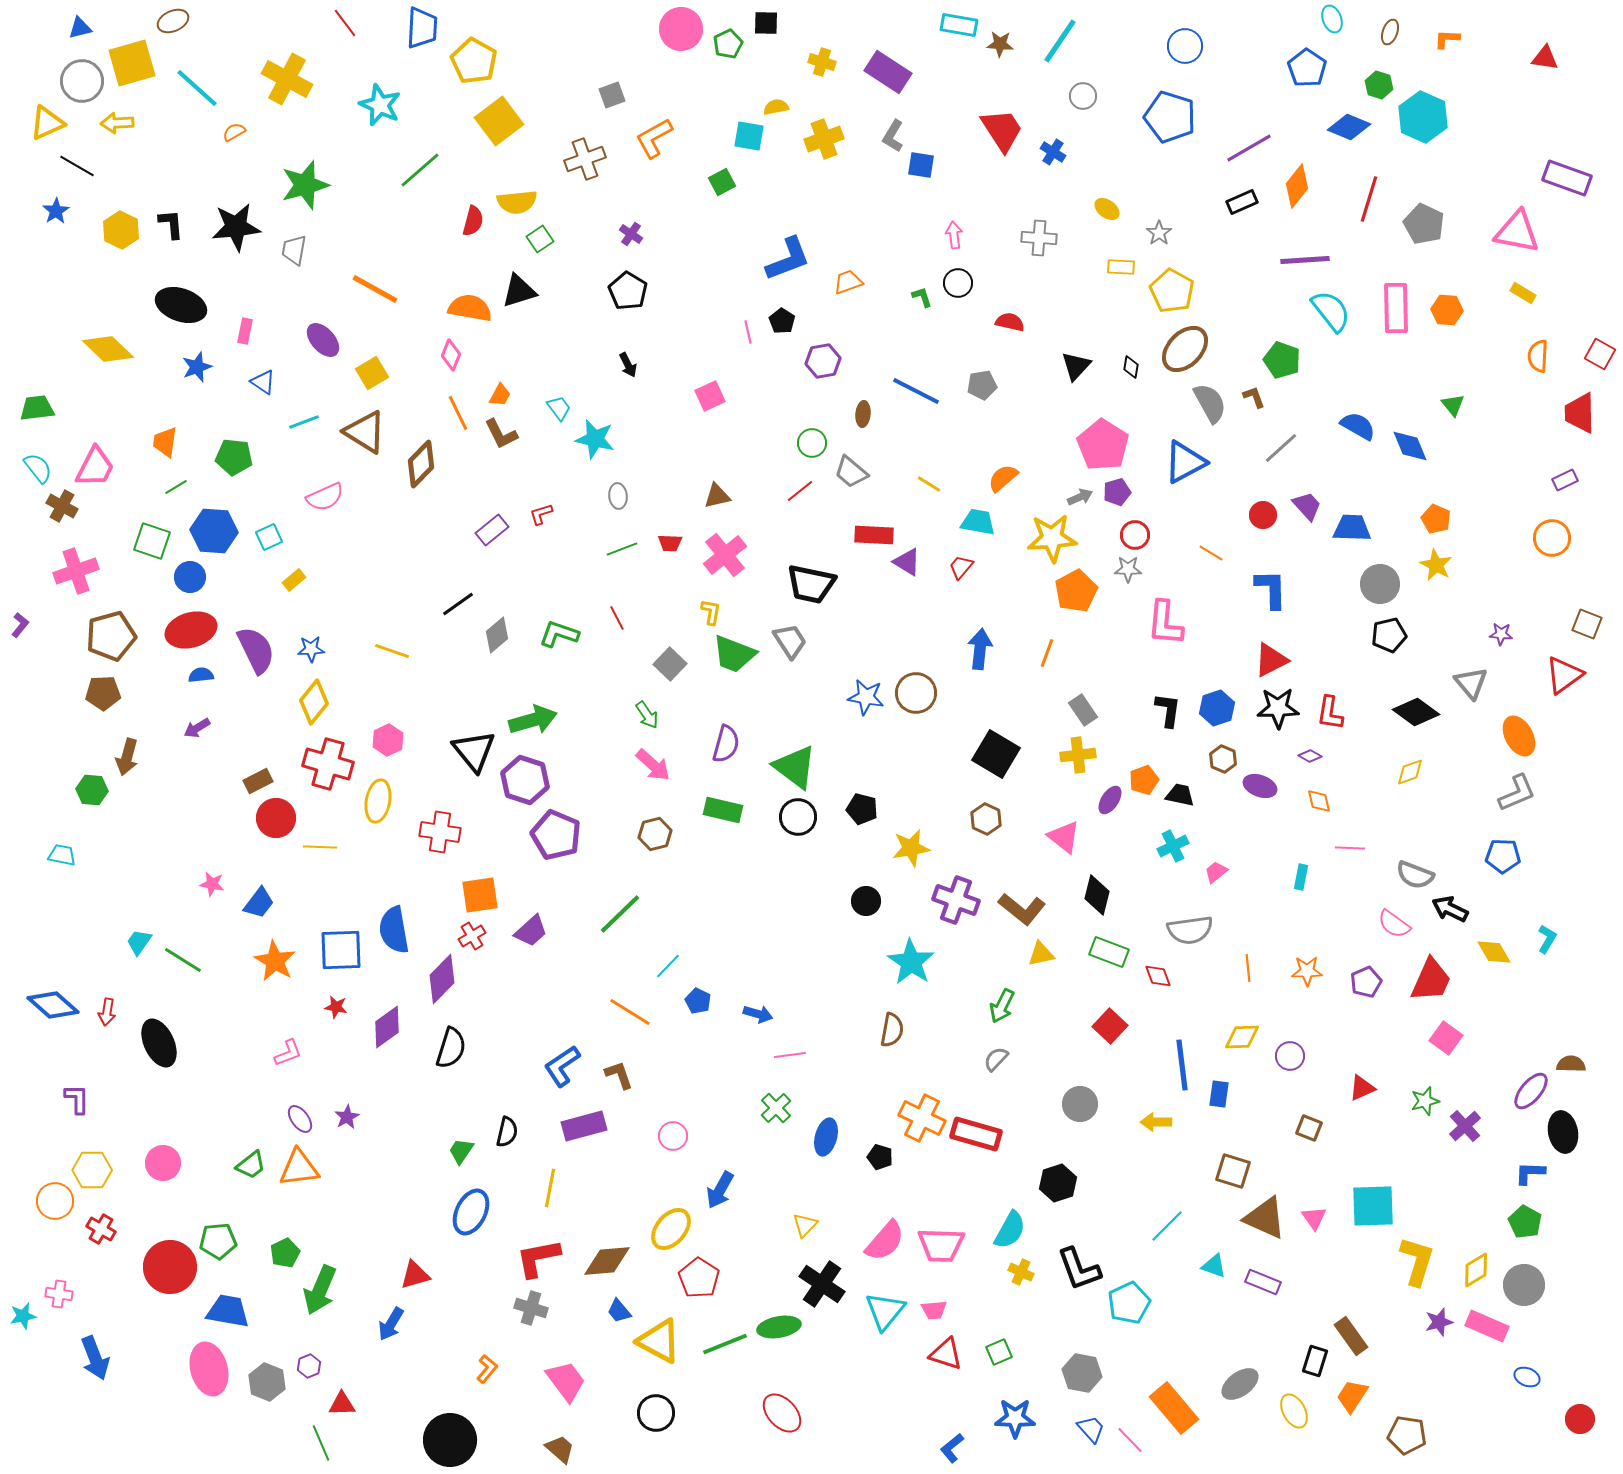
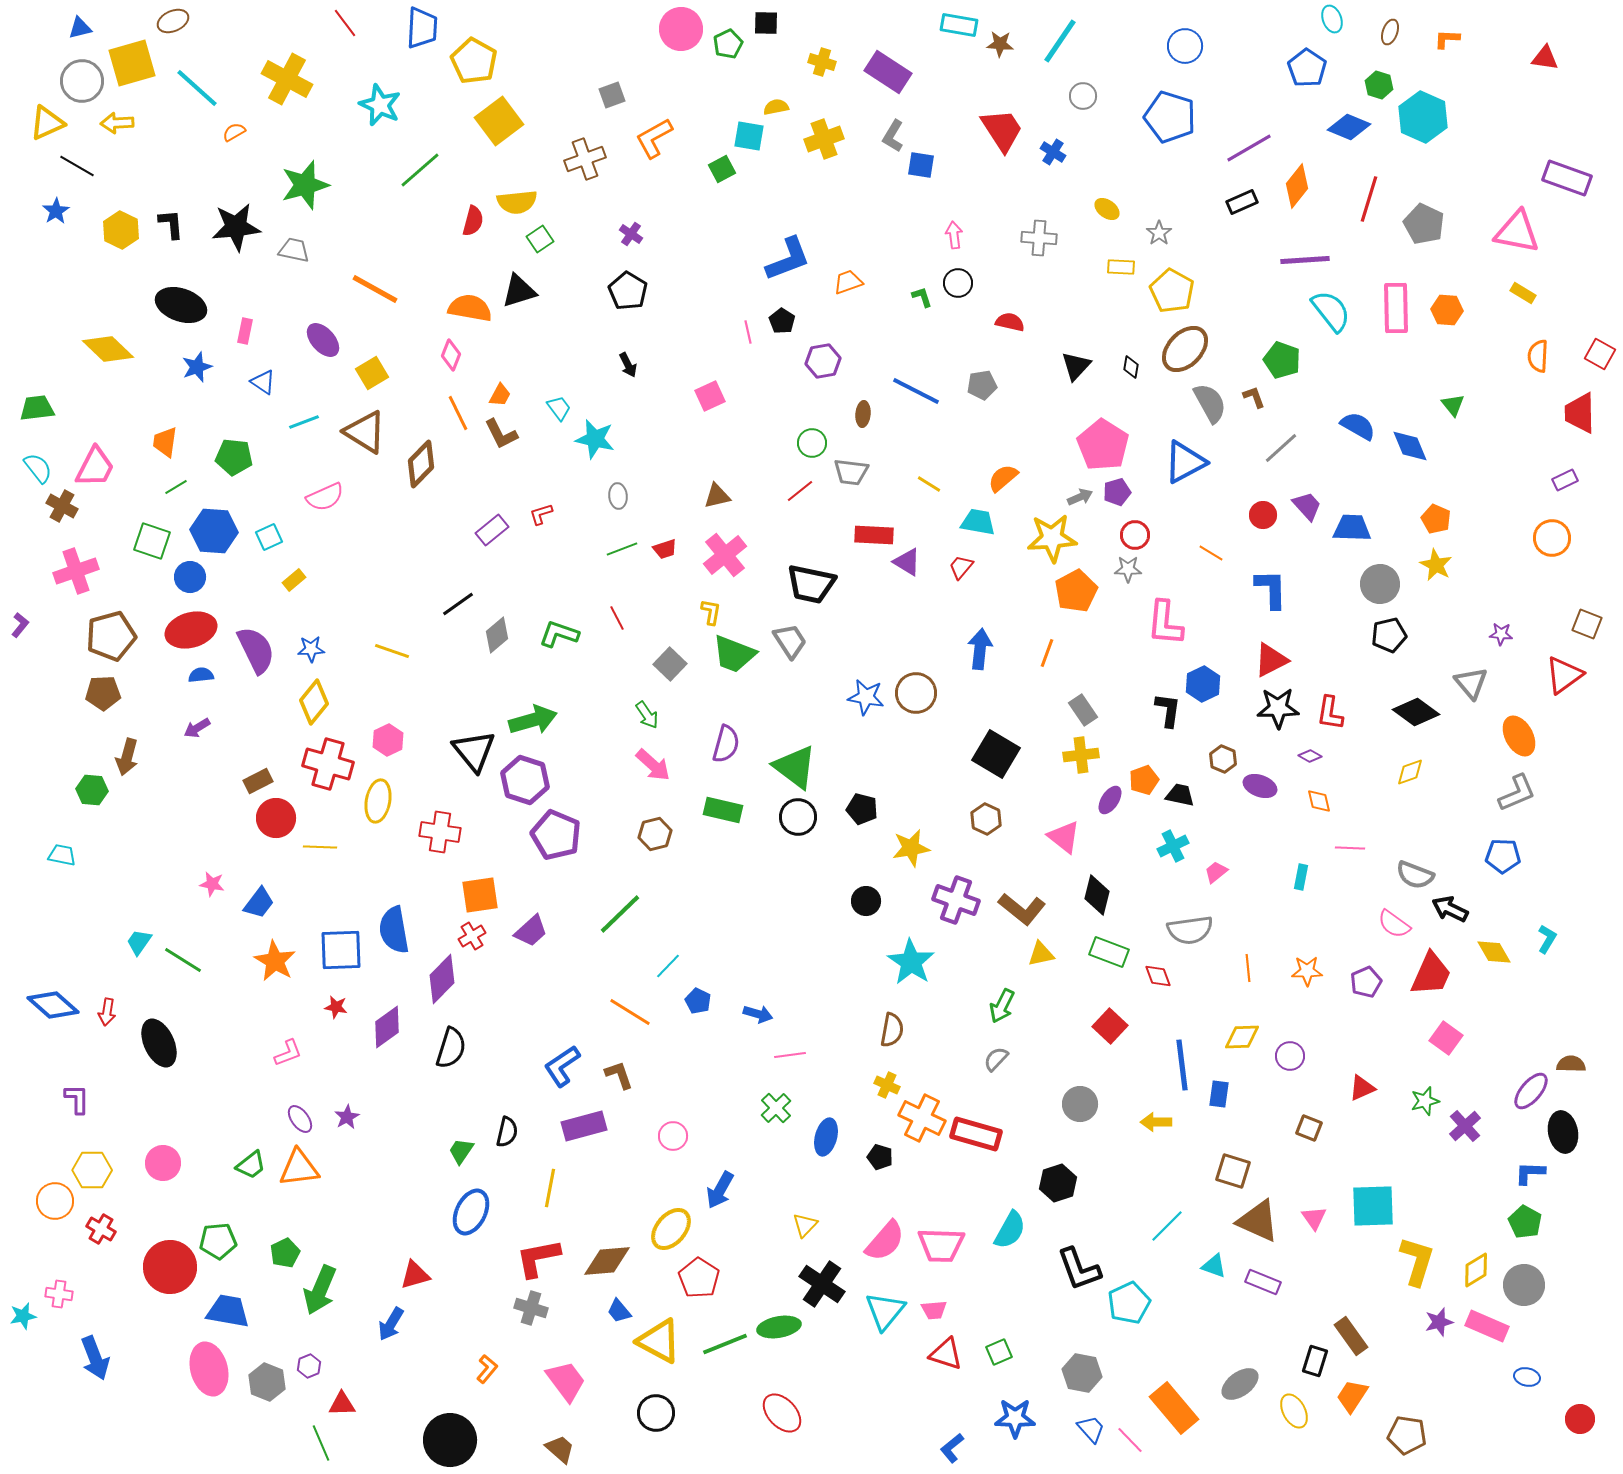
green square at (722, 182): moved 13 px up
gray trapezoid at (294, 250): rotated 92 degrees clockwise
gray trapezoid at (851, 472): rotated 33 degrees counterclockwise
red trapezoid at (670, 543): moved 5 px left, 6 px down; rotated 20 degrees counterclockwise
blue hexagon at (1217, 708): moved 14 px left, 24 px up; rotated 8 degrees counterclockwise
yellow cross at (1078, 755): moved 3 px right
red trapezoid at (1431, 980): moved 6 px up
brown triangle at (1265, 1218): moved 7 px left, 3 px down
yellow cross at (1021, 1272): moved 134 px left, 187 px up
blue ellipse at (1527, 1377): rotated 10 degrees counterclockwise
